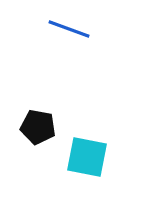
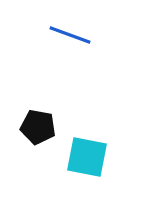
blue line: moved 1 px right, 6 px down
